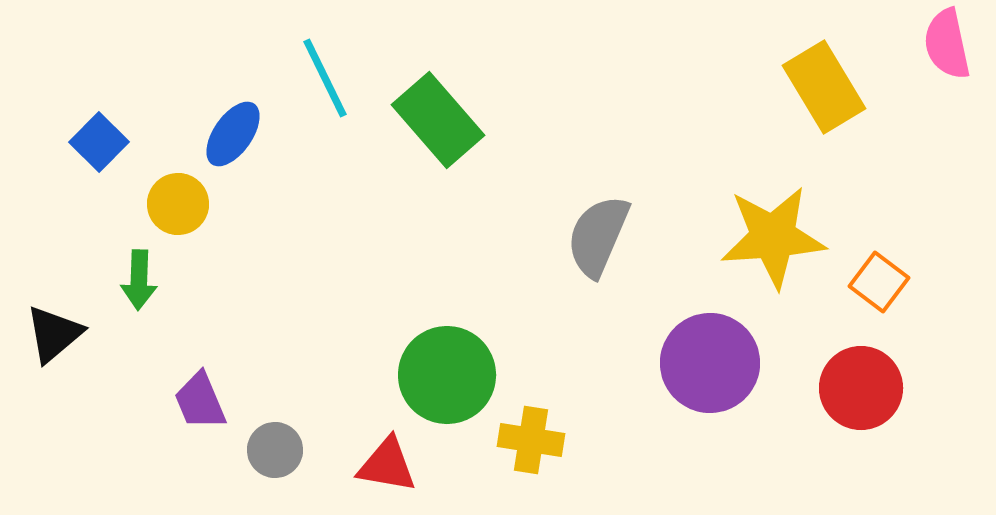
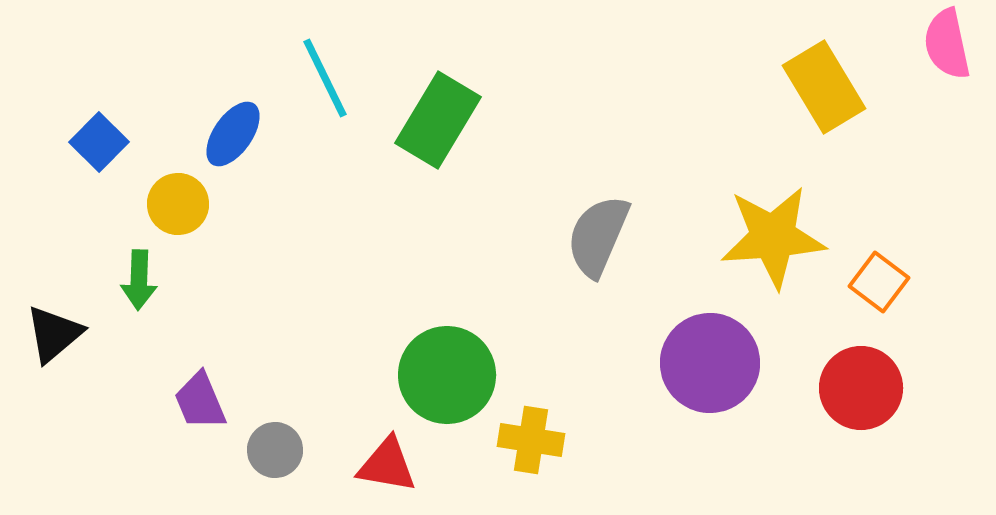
green rectangle: rotated 72 degrees clockwise
